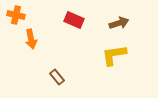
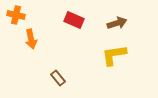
brown arrow: moved 2 px left
brown rectangle: moved 1 px right, 1 px down
